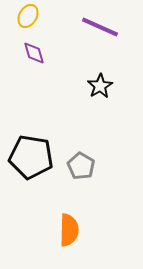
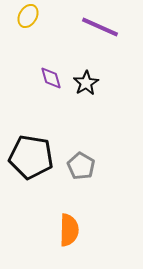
purple diamond: moved 17 px right, 25 px down
black star: moved 14 px left, 3 px up
